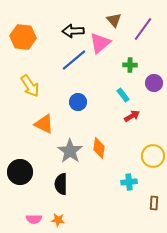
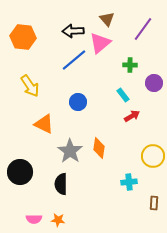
brown triangle: moved 7 px left, 1 px up
